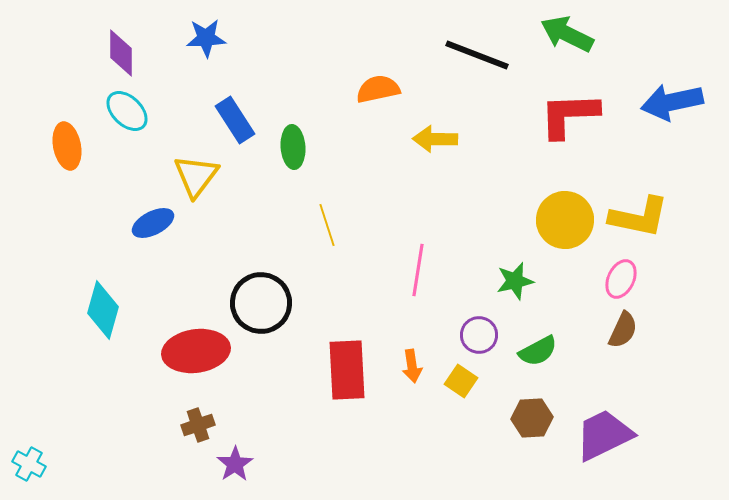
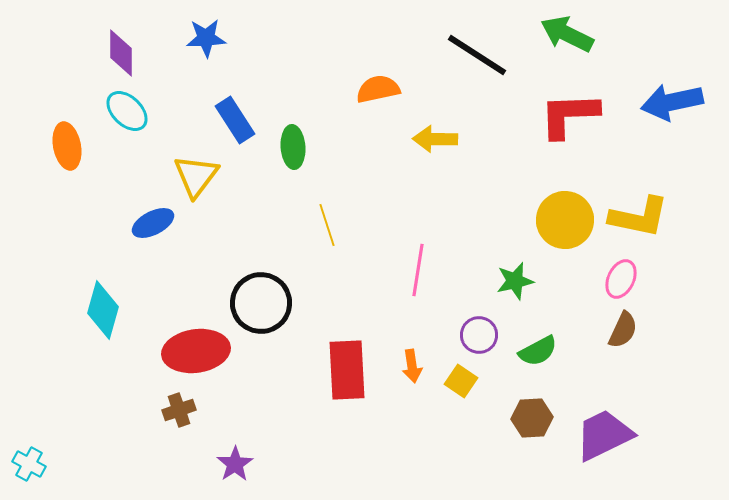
black line: rotated 12 degrees clockwise
brown cross: moved 19 px left, 15 px up
